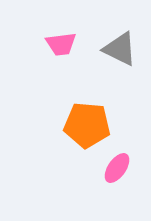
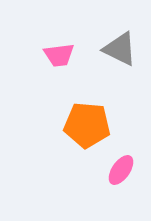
pink trapezoid: moved 2 px left, 11 px down
pink ellipse: moved 4 px right, 2 px down
